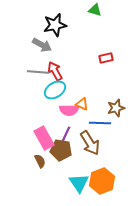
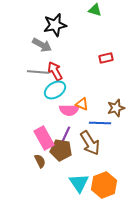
orange hexagon: moved 2 px right, 4 px down
